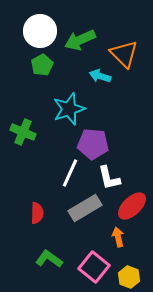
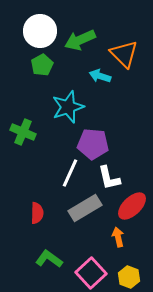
cyan star: moved 1 px left, 2 px up
pink square: moved 3 px left, 6 px down; rotated 8 degrees clockwise
